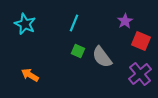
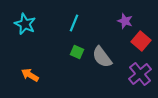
purple star: rotated 21 degrees counterclockwise
red square: rotated 18 degrees clockwise
green square: moved 1 px left, 1 px down
